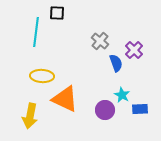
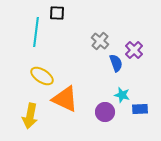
yellow ellipse: rotated 30 degrees clockwise
cyan star: rotated 14 degrees counterclockwise
purple circle: moved 2 px down
